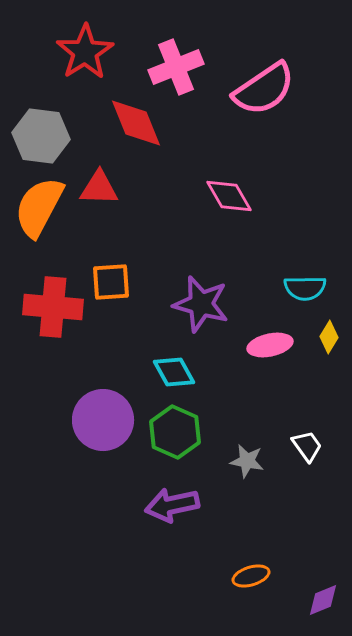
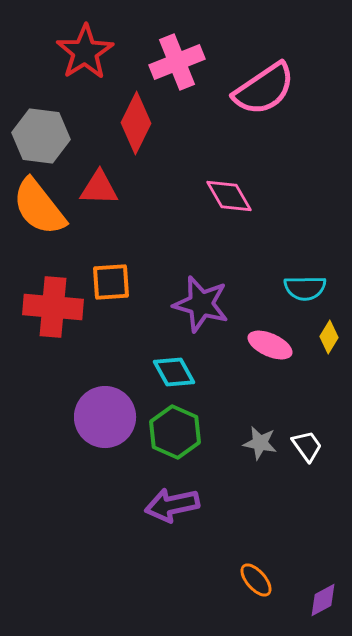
pink cross: moved 1 px right, 5 px up
red diamond: rotated 48 degrees clockwise
orange semicircle: rotated 66 degrees counterclockwise
pink ellipse: rotated 36 degrees clockwise
purple circle: moved 2 px right, 3 px up
gray star: moved 13 px right, 18 px up
orange ellipse: moved 5 px right, 4 px down; rotated 66 degrees clockwise
purple diamond: rotated 6 degrees counterclockwise
